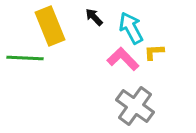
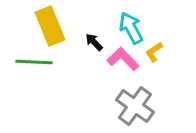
black arrow: moved 25 px down
yellow L-shape: rotated 30 degrees counterclockwise
green line: moved 9 px right, 4 px down
